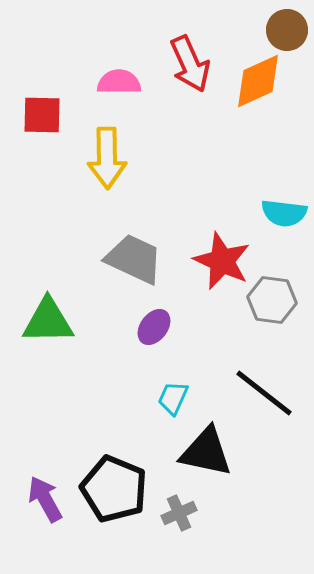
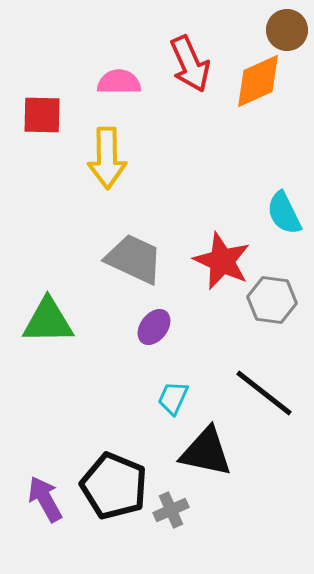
cyan semicircle: rotated 57 degrees clockwise
black pentagon: moved 3 px up
gray cross: moved 8 px left, 3 px up
